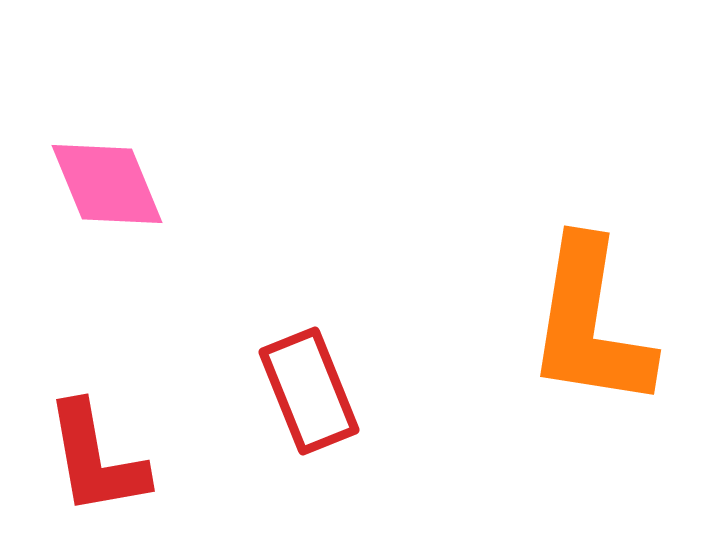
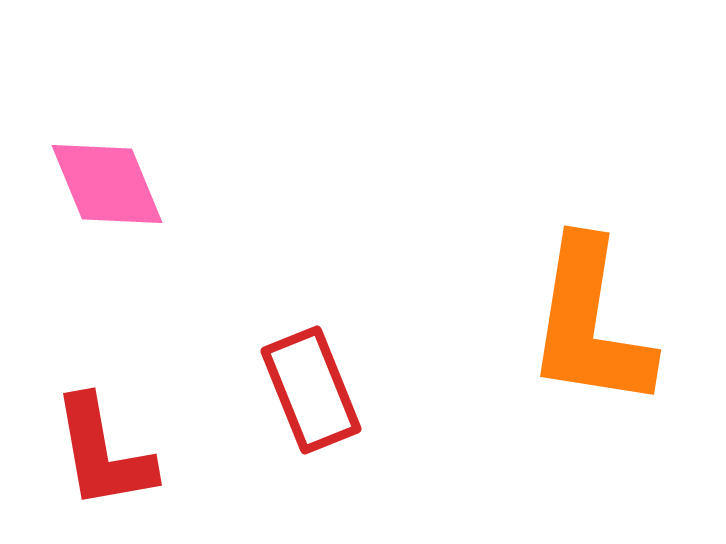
red rectangle: moved 2 px right, 1 px up
red L-shape: moved 7 px right, 6 px up
